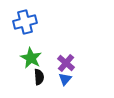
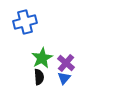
green star: moved 11 px right; rotated 15 degrees clockwise
blue triangle: moved 1 px left, 1 px up
